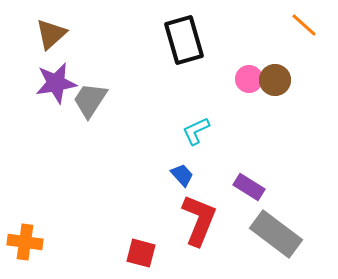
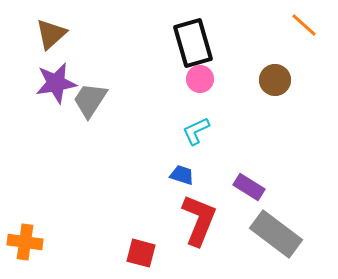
black rectangle: moved 9 px right, 3 px down
pink circle: moved 49 px left
blue trapezoid: rotated 30 degrees counterclockwise
